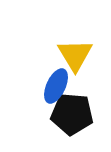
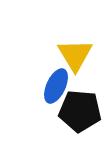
black pentagon: moved 8 px right, 3 px up
